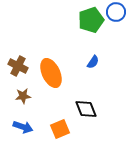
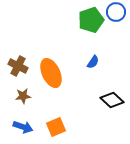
black diamond: moved 26 px right, 9 px up; rotated 25 degrees counterclockwise
orange square: moved 4 px left, 2 px up
